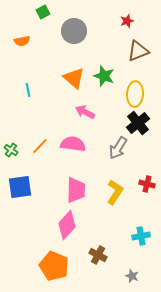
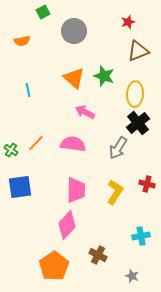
red star: moved 1 px right, 1 px down
orange line: moved 4 px left, 3 px up
orange pentagon: rotated 16 degrees clockwise
